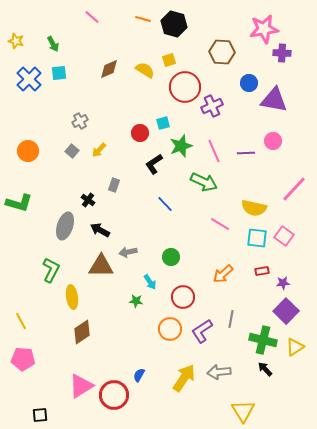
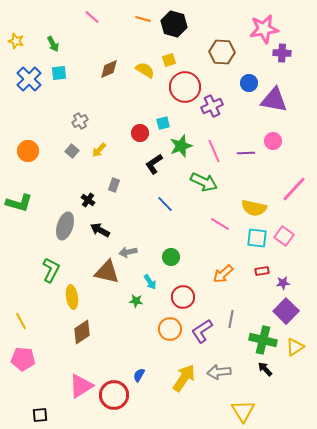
brown triangle at (101, 266): moved 6 px right, 6 px down; rotated 12 degrees clockwise
